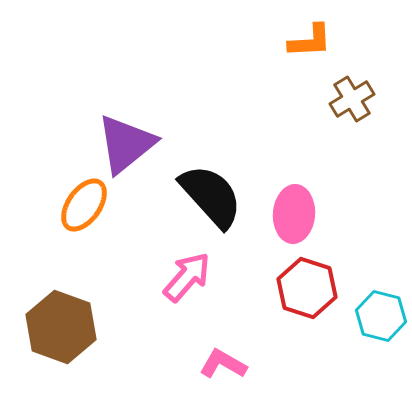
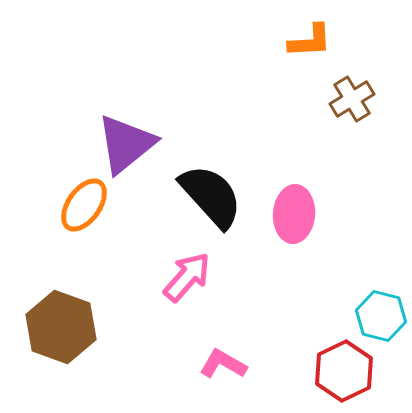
red hexagon: moved 37 px right, 83 px down; rotated 16 degrees clockwise
